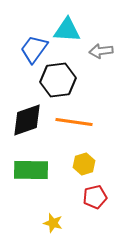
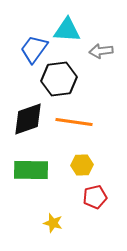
black hexagon: moved 1 px right, 1 px up
black diamond: moved 1 px right, 1 px up
yellow hexagon: moved 2 px left, 1 px down; rotated 15 degrees clockwise
